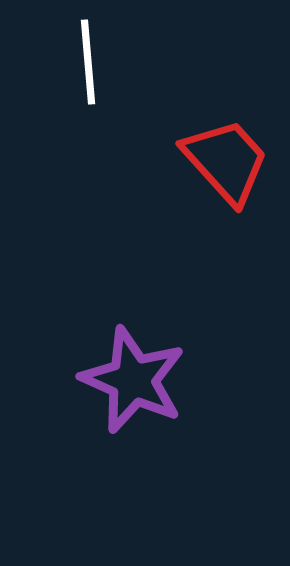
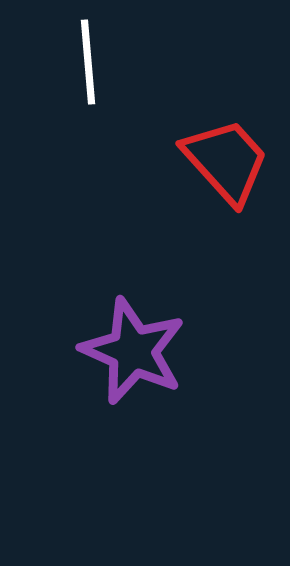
purple star: moved 29 px up
